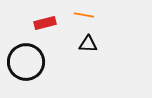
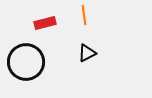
orange line: rotated 72 degrees clockwise
black triangle: moved 1 px left, 9 px down; rotated 30 degrees counterclockwise
